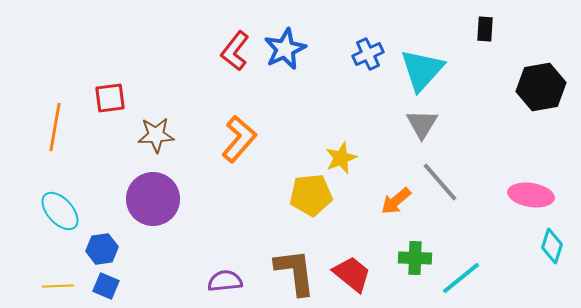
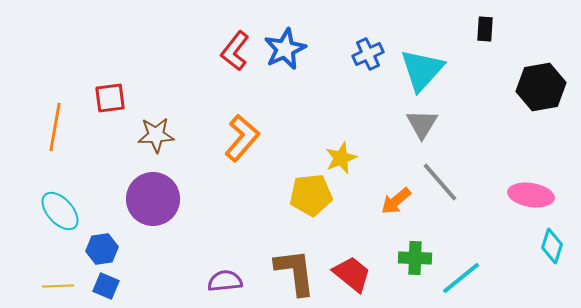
orange L-shape: moved 3 px right, 1 px up
